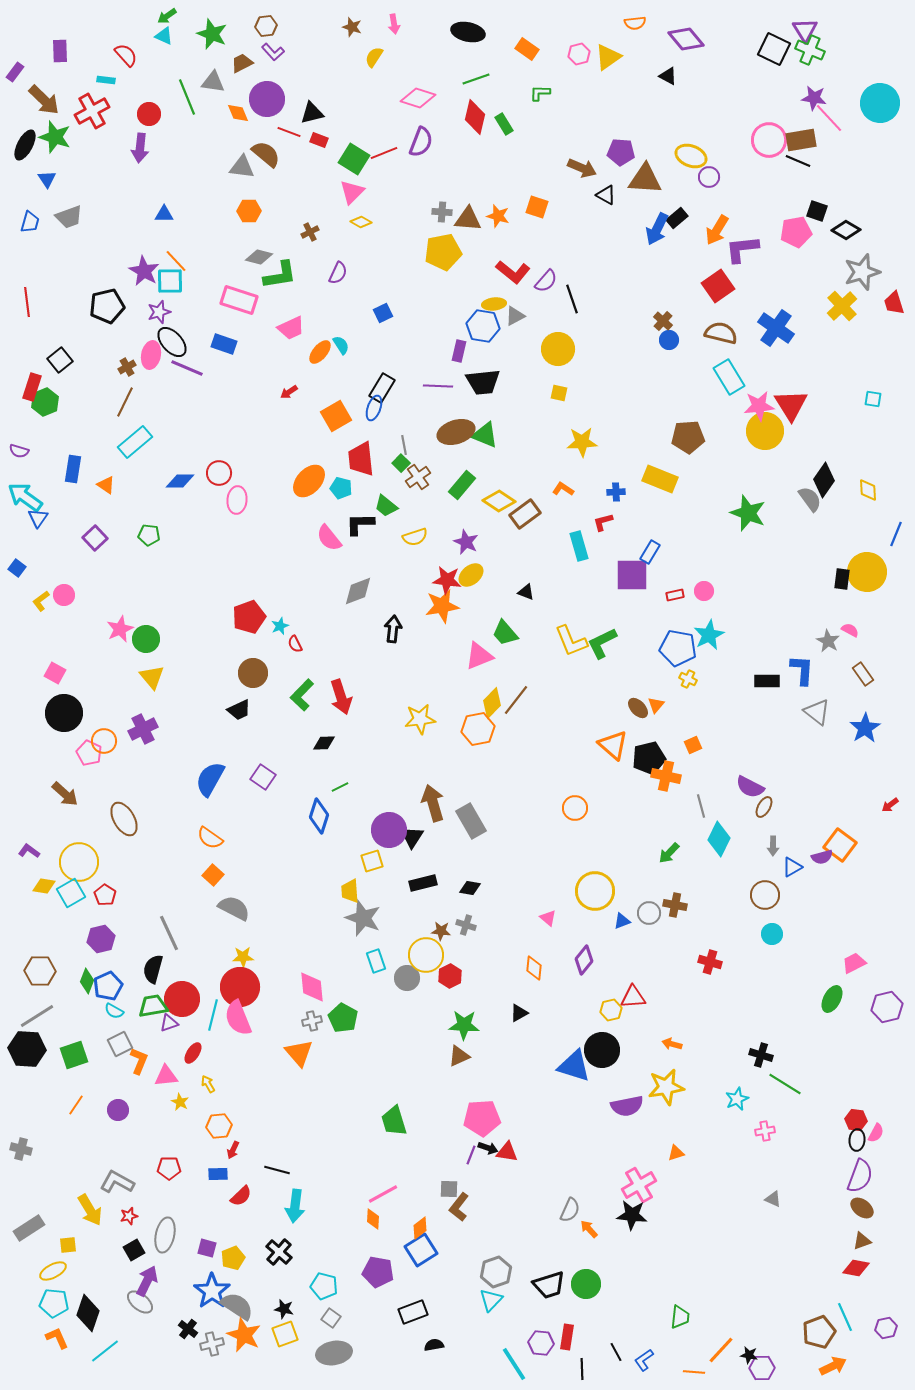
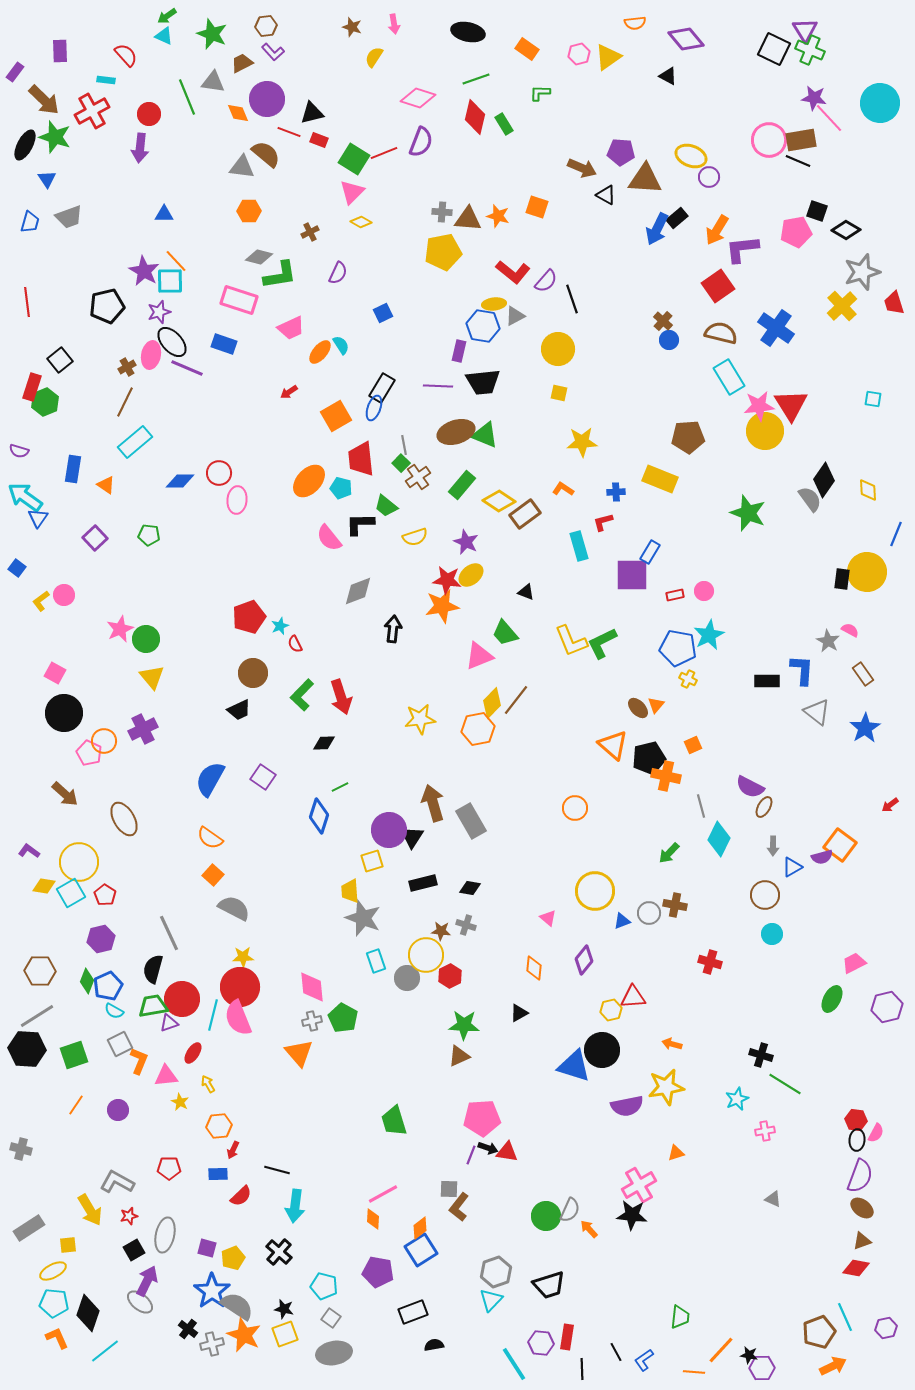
green circle at (586, 1284): moved 40 px left, 68 px up
